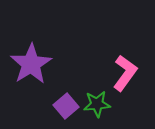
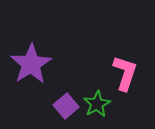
pink L-shape: rotated 18 degrees counterclockwise
green star: rotated 24 degrees counterclockwise
